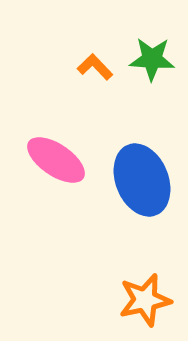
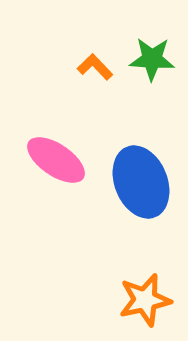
blue ellipse: moved 1 px left, 2 px down
